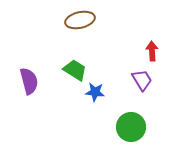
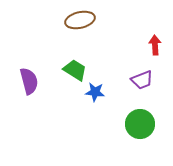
red arrow: moved 3 px right, 6 px up
purple trapezoid: rotated 100 degrees clockwise
green circle: moved 9 px right, 3 px up
